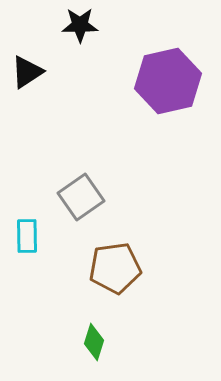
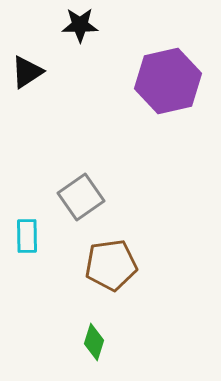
brown pentagon: moved 4 px left, 3 px up
